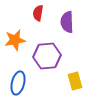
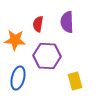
red semicircle: moved 11 px down
orange star: rotated 15 degrees clockwise
purple hexagon: rotated 8 degrees clockwise
blue ellipse: moved 5 px up
